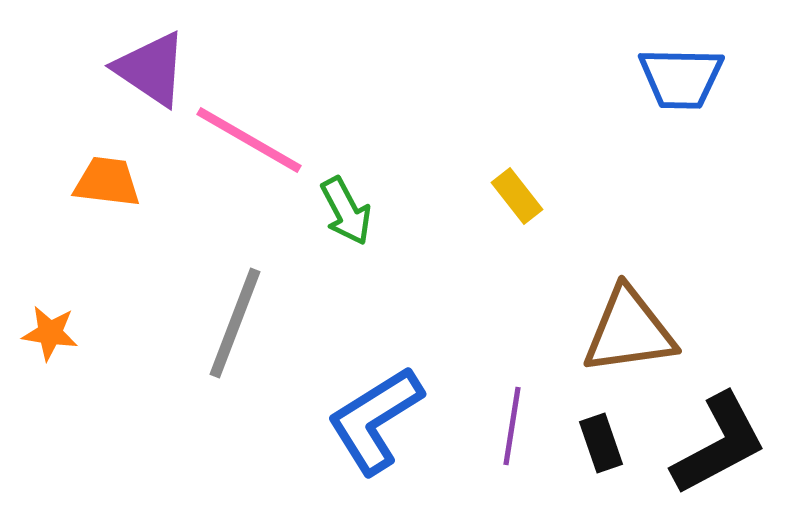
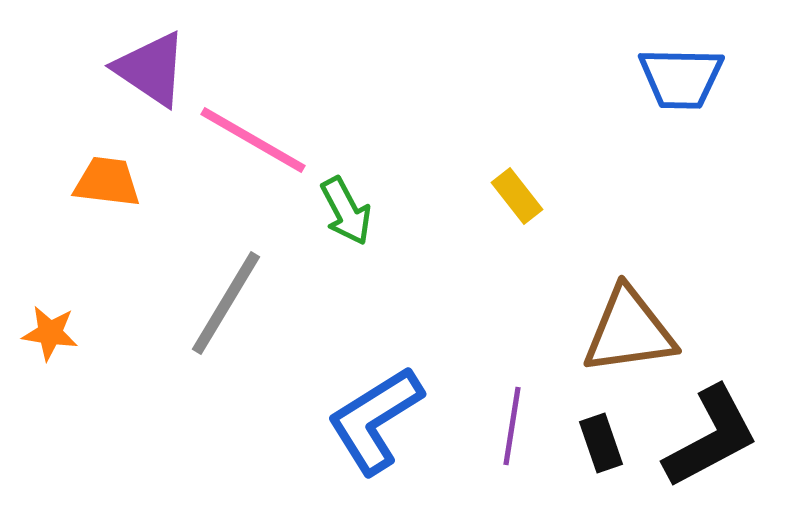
pink line: moved 4 px right
gray line: moved 9 px left, 20 px up; rotated 10 degrees clockwise
black L-shape: moved 8 px left, 7 px up
